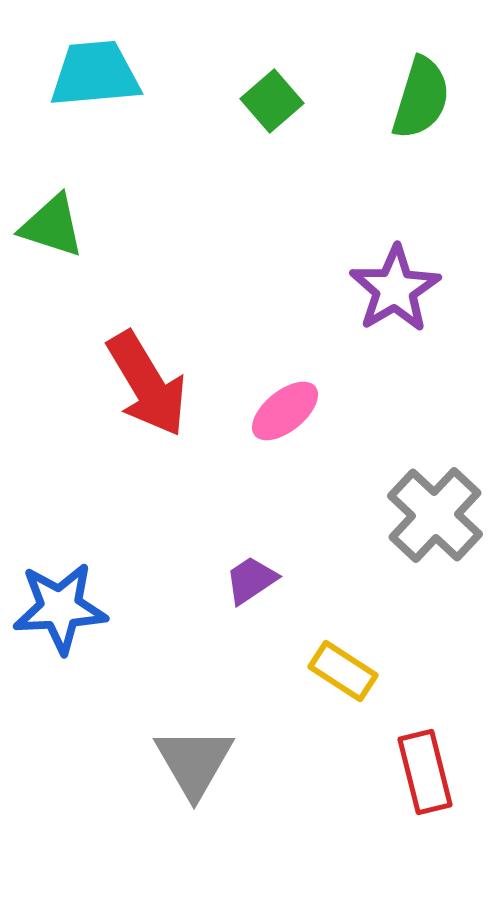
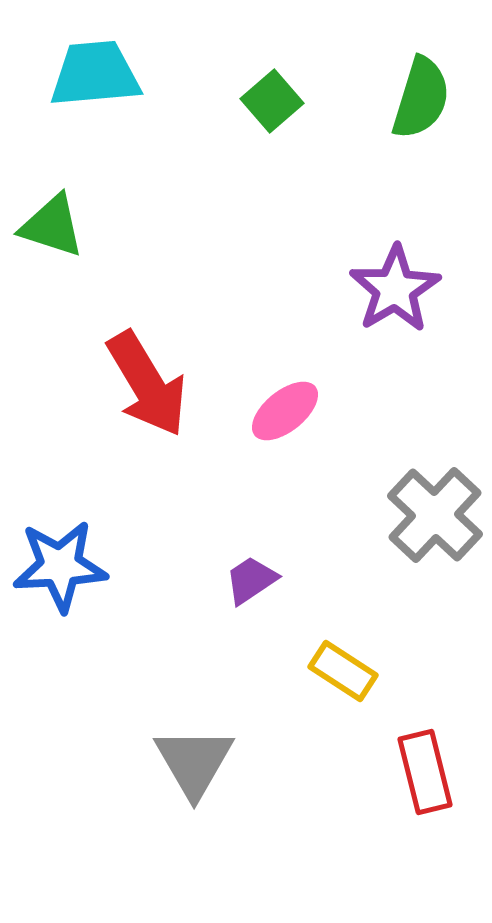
blue star: moved 42 px up
